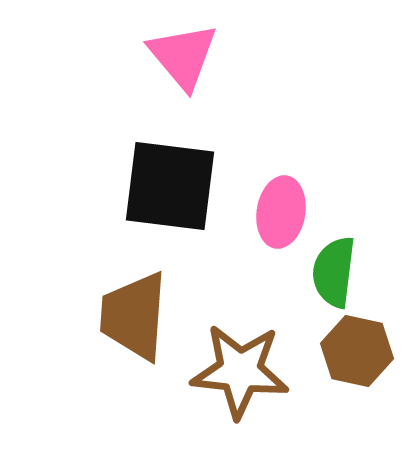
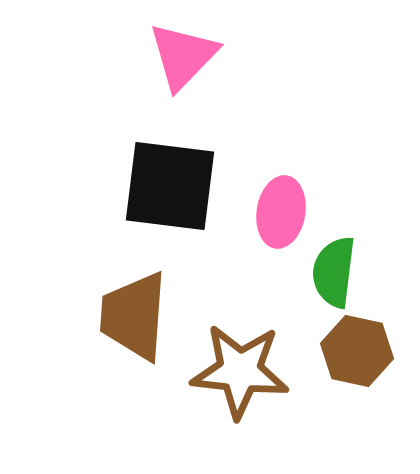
pink triangle: rotated 24 degrees clockwise
